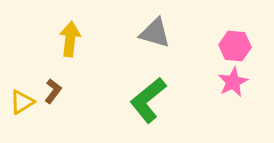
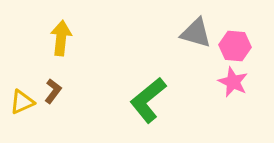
gray triangle: moved 41 px right
yellow arrow: moved 9 px left, 1 px up
pink star: rotated 20 degrees counterclockwise
yellow triangle: rotated 8 degrees clockwise
